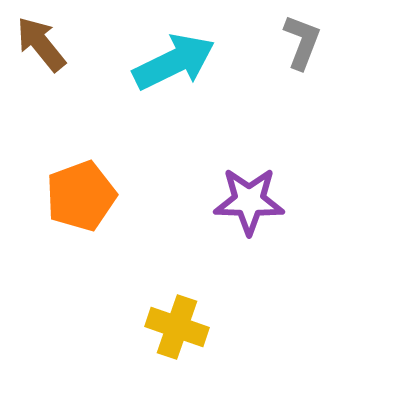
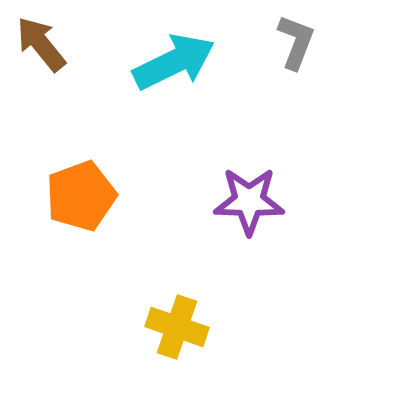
gray L-shape: moved 6 px left
